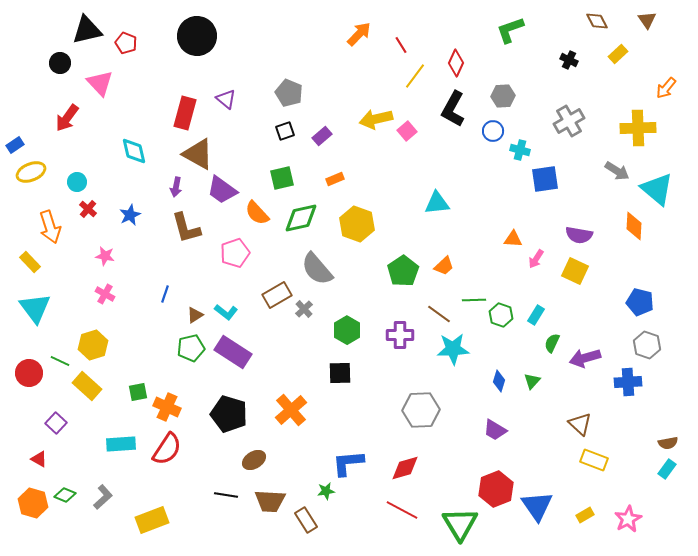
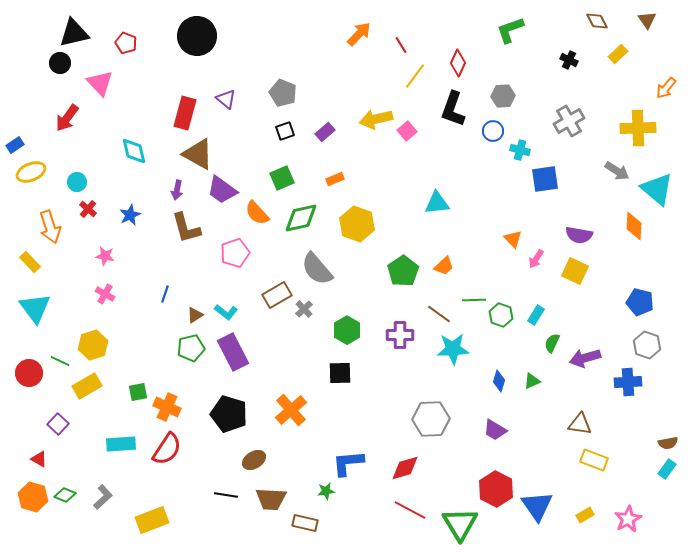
black triangle at (87, 30): moved 13 px left, 3 px down
red diamond at (456, 63): moved 2 px right
gray pentagon at (289, 93): moved 6 px left
black L-shape at (453, 109): rotated 9 degrees counterclockwise
purple rectangle at (322, 136): moved 3 px right, 4 px up
green square at (282, 178): rotated 10 degrees counterclockwise
purple arrow at (176, 187): moved 1 px right, 3 px down
orange triangle at (513, 239): rotated 42 degrees clockwise
purple rectangle at (233, 352): rotated 30 degrees clockwise
green triangle at (532, 381): rotated 24 degrees clockwise
yellow rectangle at (87, 386): rotated 72 degrees counterclockwise
gray hexagon at (421, 410): moved 10 px right, 9 px down
purple square at (56, 423): moved 2 px right, 1 px down
brown triangle at (580, 424): rotated 35 degrees counterclockwise
red hexagon at (496, 489): rotated 12 degrees counterclockwise
brown trapezoid at (270, 501): moved 1 px right, 2 px up
orange hexagon at (33, 503): moved 6 px up
red line at (402, 510): moved 8 px right
brown rectangle at (306, 520): moved 1 px left, 3 px down; rotated 45 degrees counterclockwise
